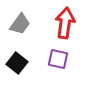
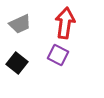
gray trapezoid: rotated 30 degrees clockwise
purple square: moved 4 px up; rotated 15 degrees clockwise
